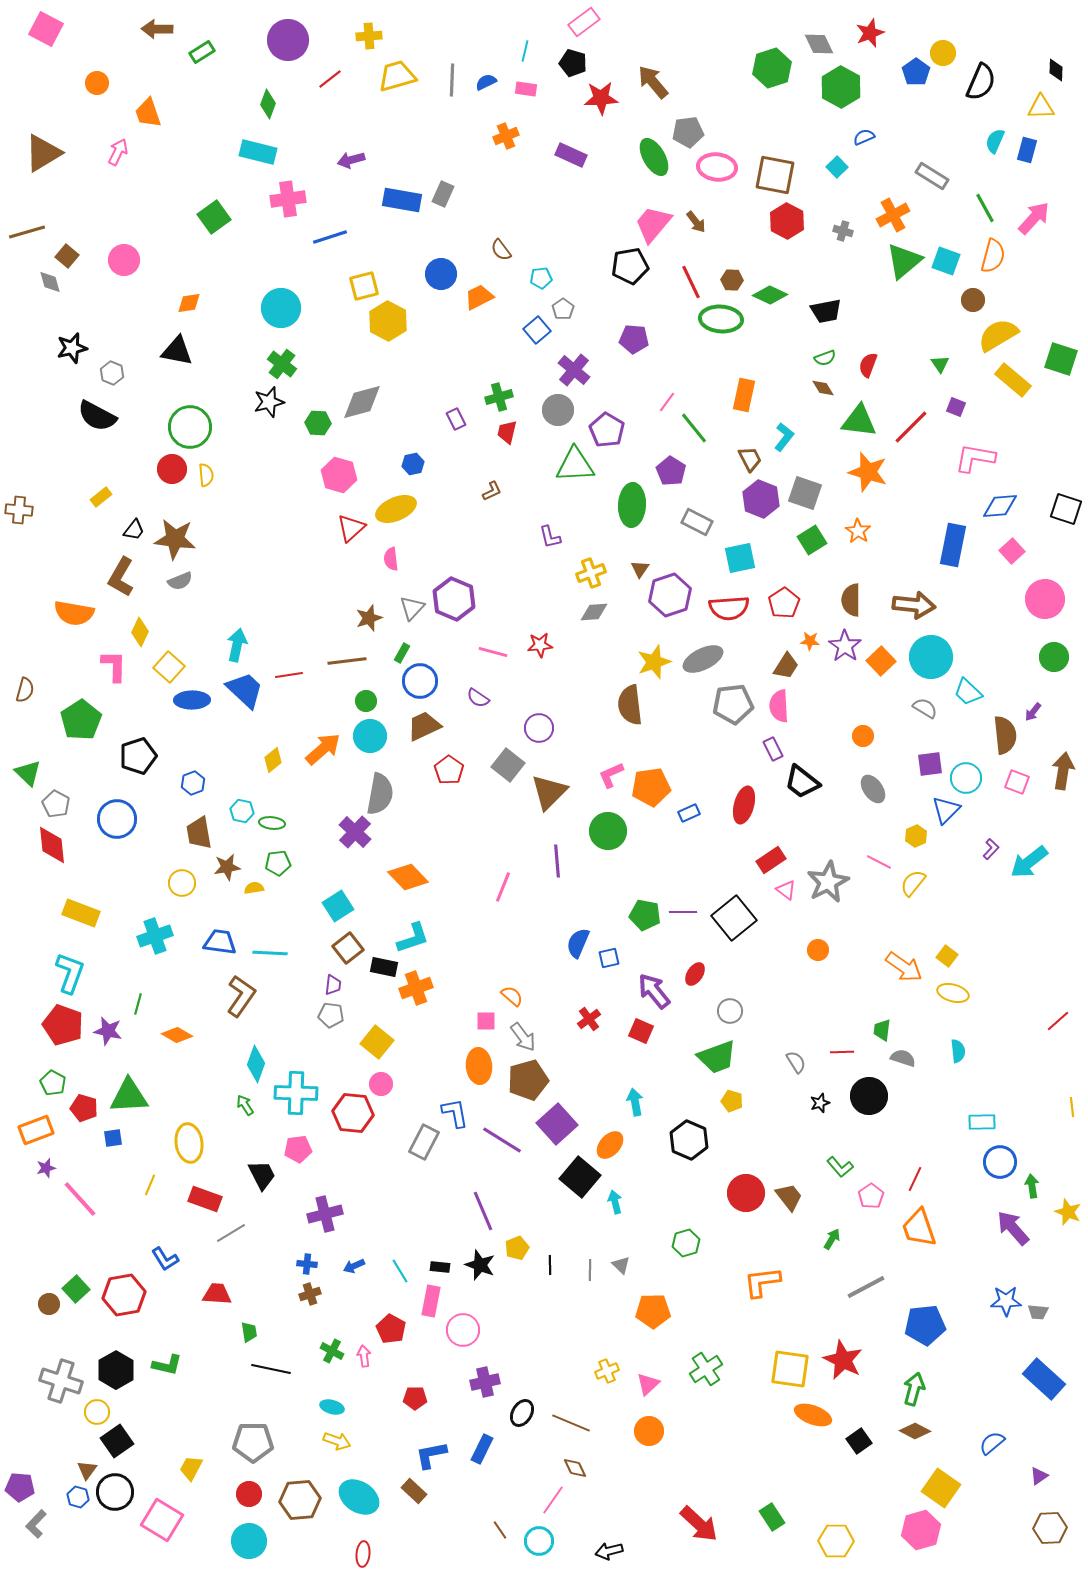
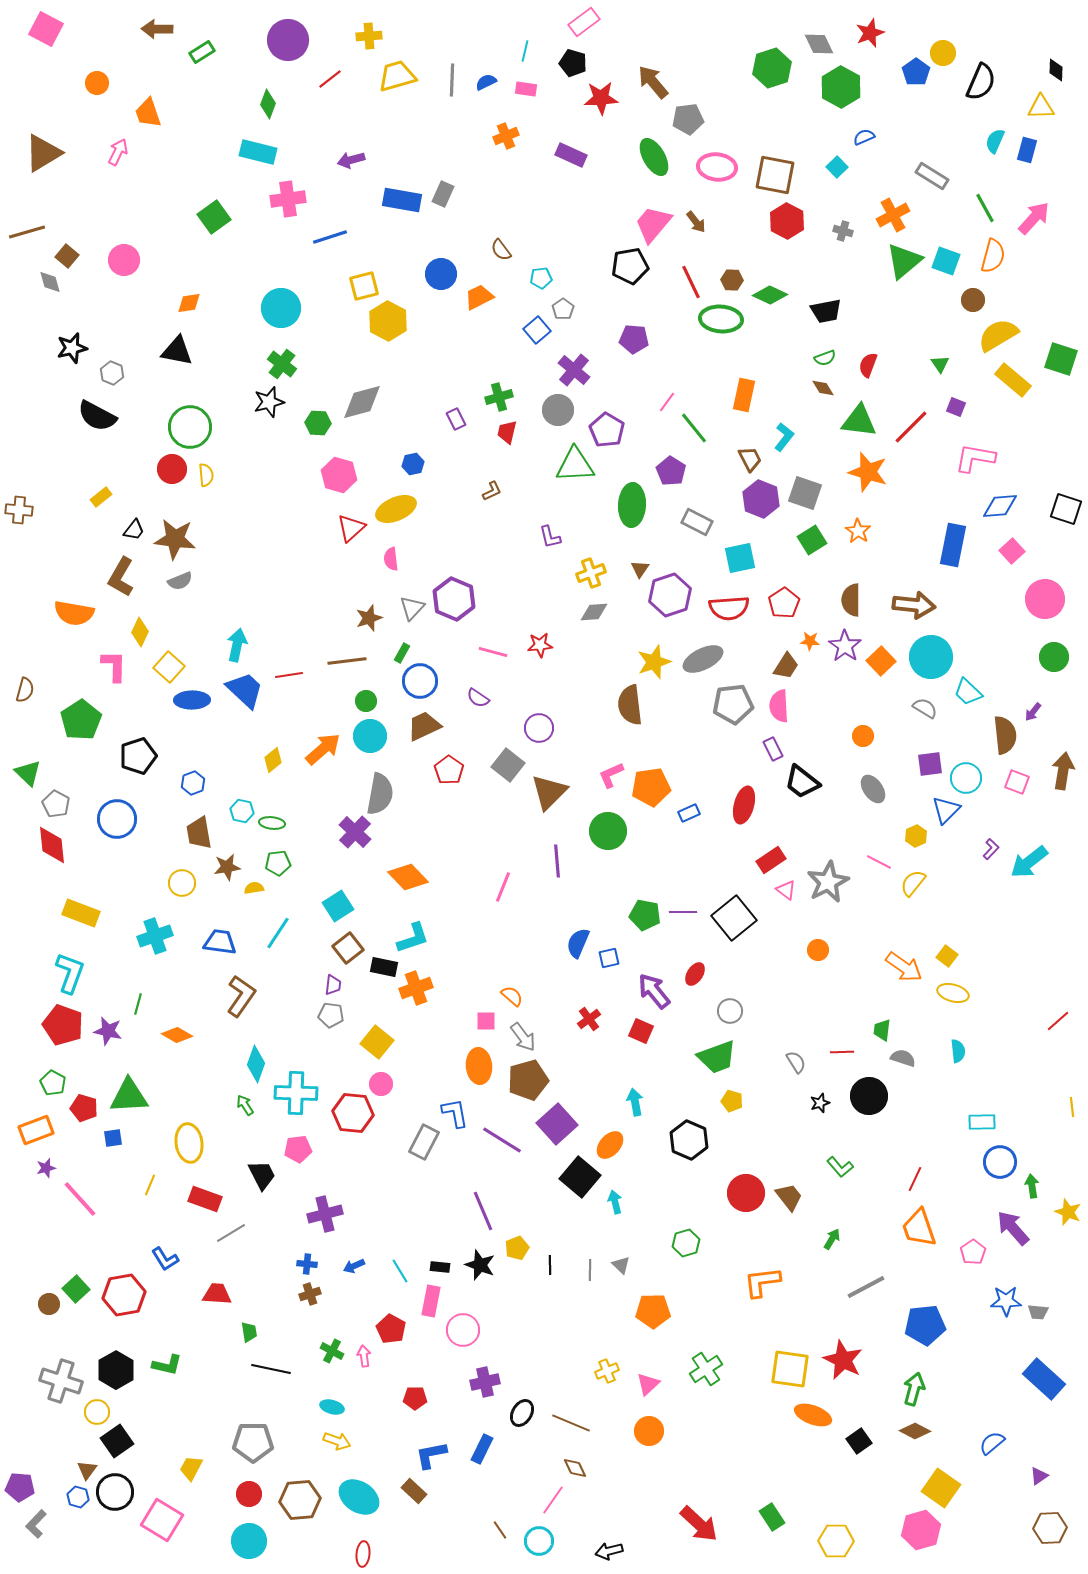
gray pentagon at (688, 132): moved 13 px up
cyan line at (270, 953): moved 8 px right, 20 px up; rotated 60 degrees counterclockwise
pink pentagon at (871, 1196): moved 102 px right, 56 px down
